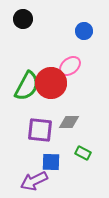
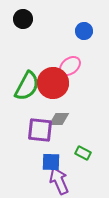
red circle: moved 2 px right
gray diamond: moved 10 px left, 3 px up
purple arrow: moved 25 px right; rotated 92 degrees clockwise
